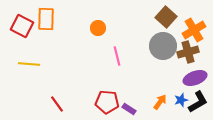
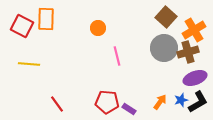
gray circle: moved 1 px right, 2 px down
